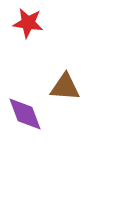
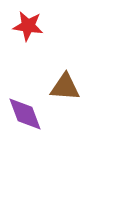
red star: moved 3 px down
